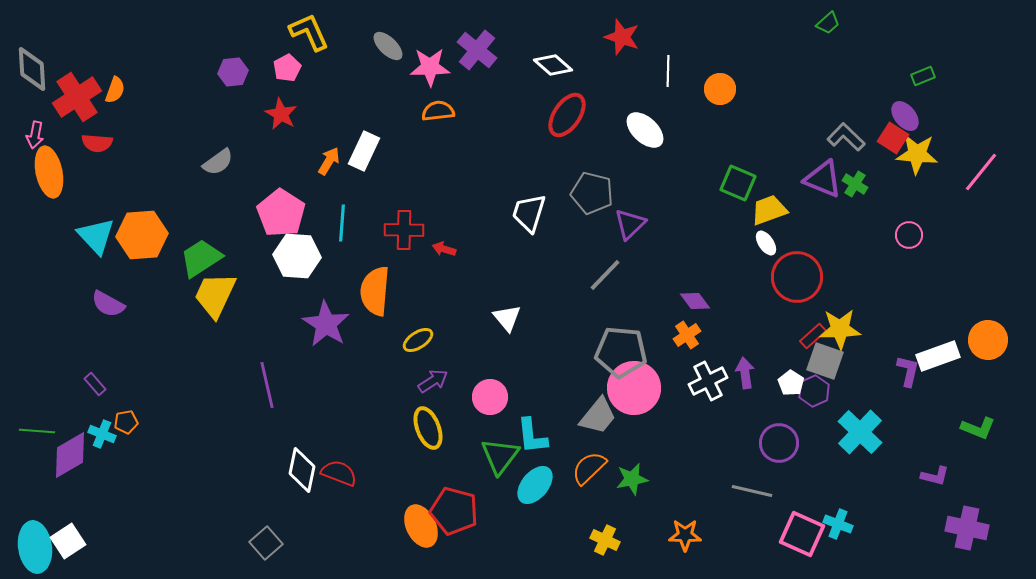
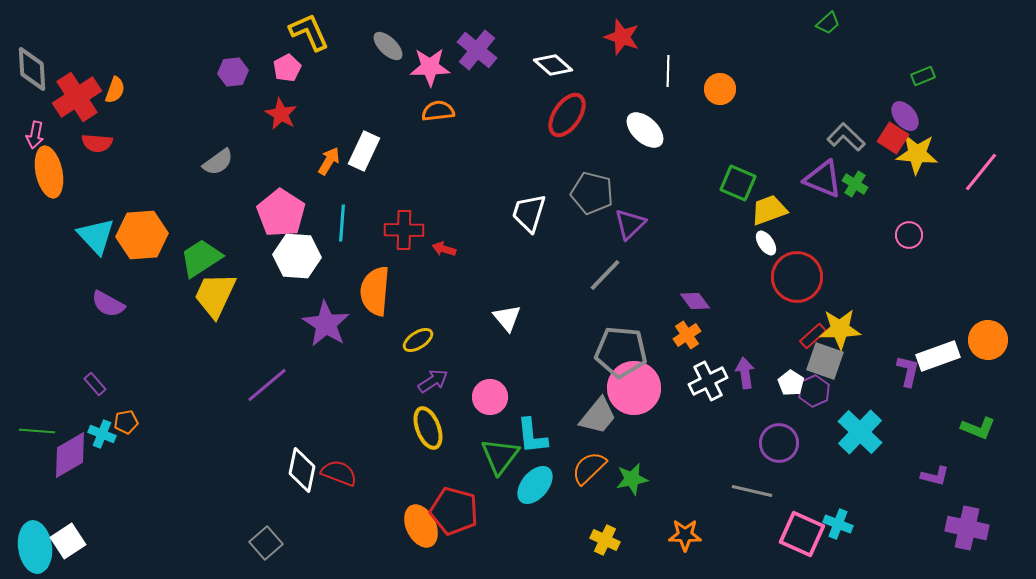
purple line at (267, 385): rotated 63 degrees clockwise
